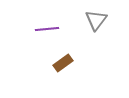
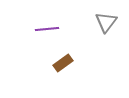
gray triangle: moved 10 px right, 2 px down
